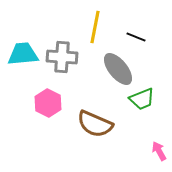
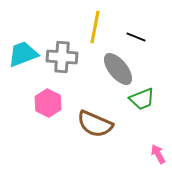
cyan trapezoid: rotated 16 degrees counterclockwise
pink arrow: moved 1 px left, 3 px down
